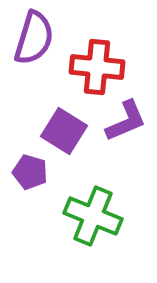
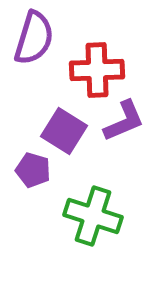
red cross: moved 3 px down; rotated 8 degrees counterclockwise
purple L-shape: moved 2 px left
purple pentagon: moved 3 px right, 2 px up
green cross: rotated 4 degrees counterclockwise
